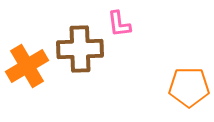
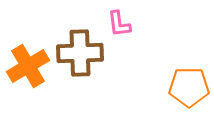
brown cross: moved 4 px down
orange cross: moved 1 px right
